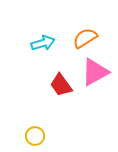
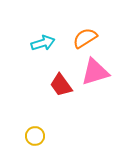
pink triangle: rotated 12 degrees clockwise
